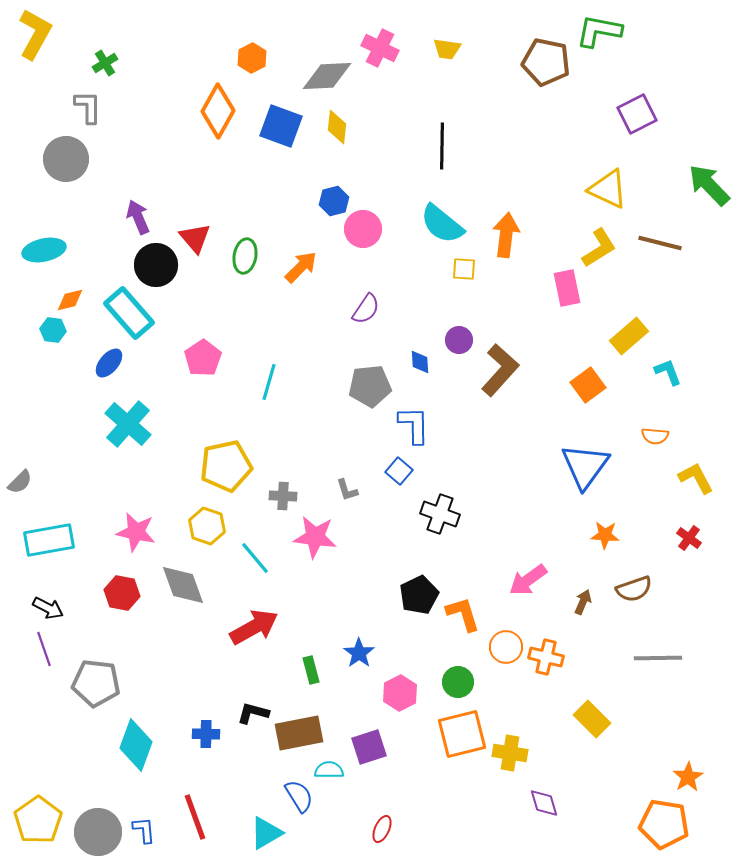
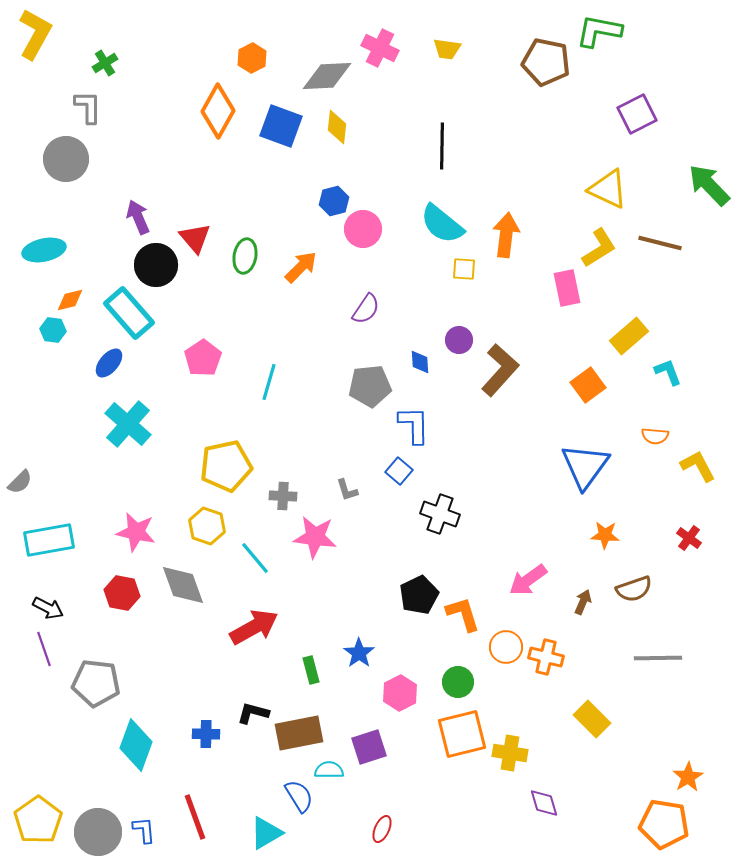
yellow L-shape at (696, 478): moved 2 px right, 12 px up
